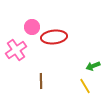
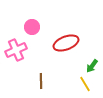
red ellipse: moved 12 px right, 6 px down; rotated 15 degrees counterclockwise
pink cross: rotated 10 degrees clockwise
green arrow: moved 1 px left; rotated 32 degrees counterclockwise
yellow line: moved 2 px up
